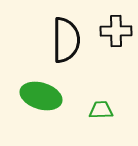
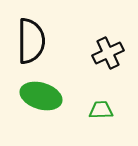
black cross: moved 8 px left, 22 px down; rotated 24 degrees counterclockwise
black semicircle: moved 35 px left, 1 px down
